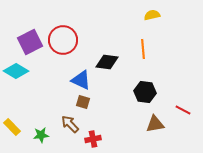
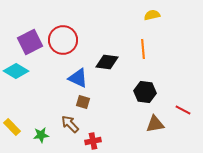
blue triangle: moved 3 px left, 2 px up
red cross: moved 2 px down
